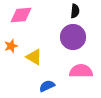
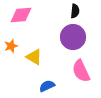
pink semicircle: rotated 115 degrees counterclockwise
